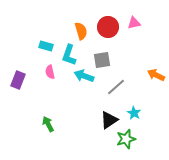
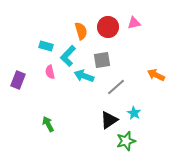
cyan L-shape: moved 1 px left, 1 px down; rotated 25 degrees clockwise
green star: moved 2 px down
